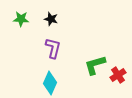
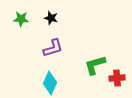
black star: moved 1 px up
purple L-shape: rotated 60 degrees clockwise
red cross: moved 1 px left, 3 px down; rotated 28 degrees clockwise
